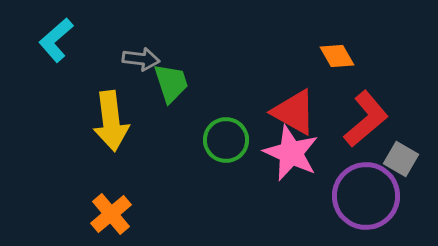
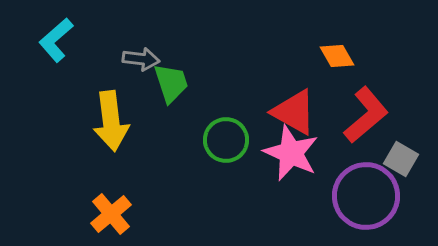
red L-shape: moved 4 px up
